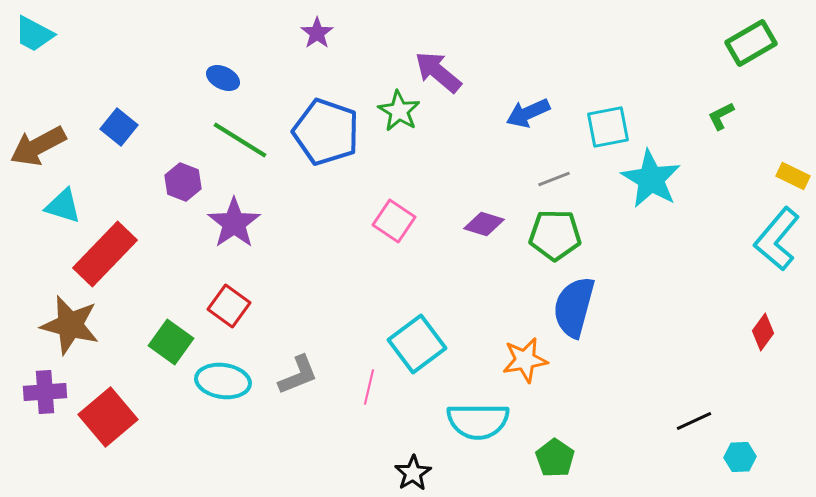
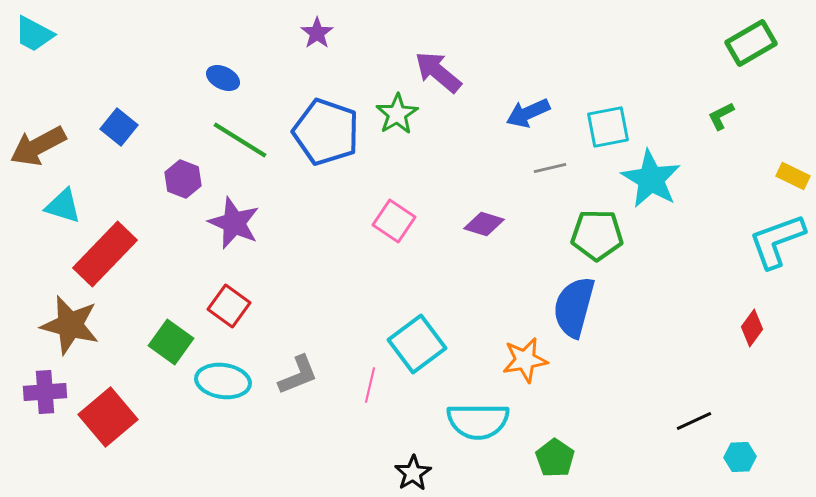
green star at (399, 111): moved 2 px left, 3 px down; rotated 9 degrees clockwise
gray line at (554, 179): moved 4 px left, 11 px up; rotated 8 degrees clockwise
purple hexagon at (183, 182): moved 3 px up
purple star at (234, 223): rotated 14 degrees counterclockwise
green pentagon at (555, 235): moved 42 px right
cyan L-shape at (777, 239): moved 2 px down; rotated 30 degrees clockwise
red diamond at (763, 332): moved 11 px left, 4 px up
pink line at (369, 387): moved 1 px right, 2 px up
